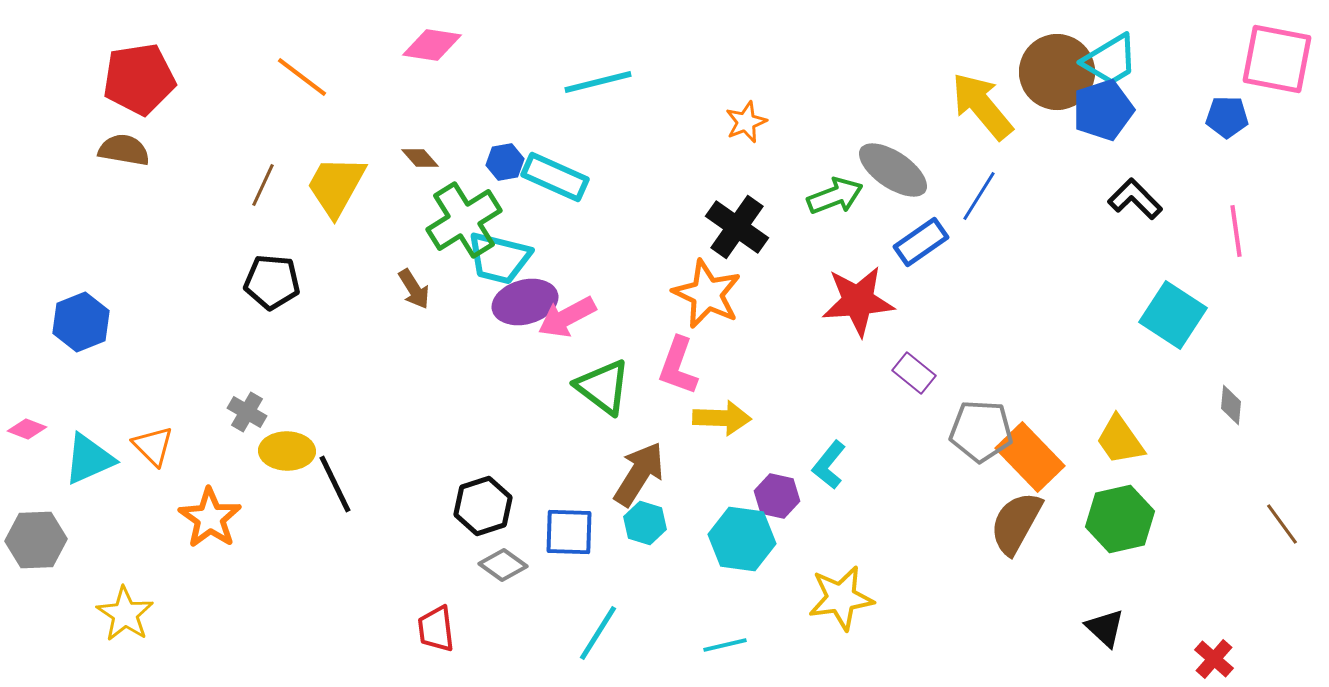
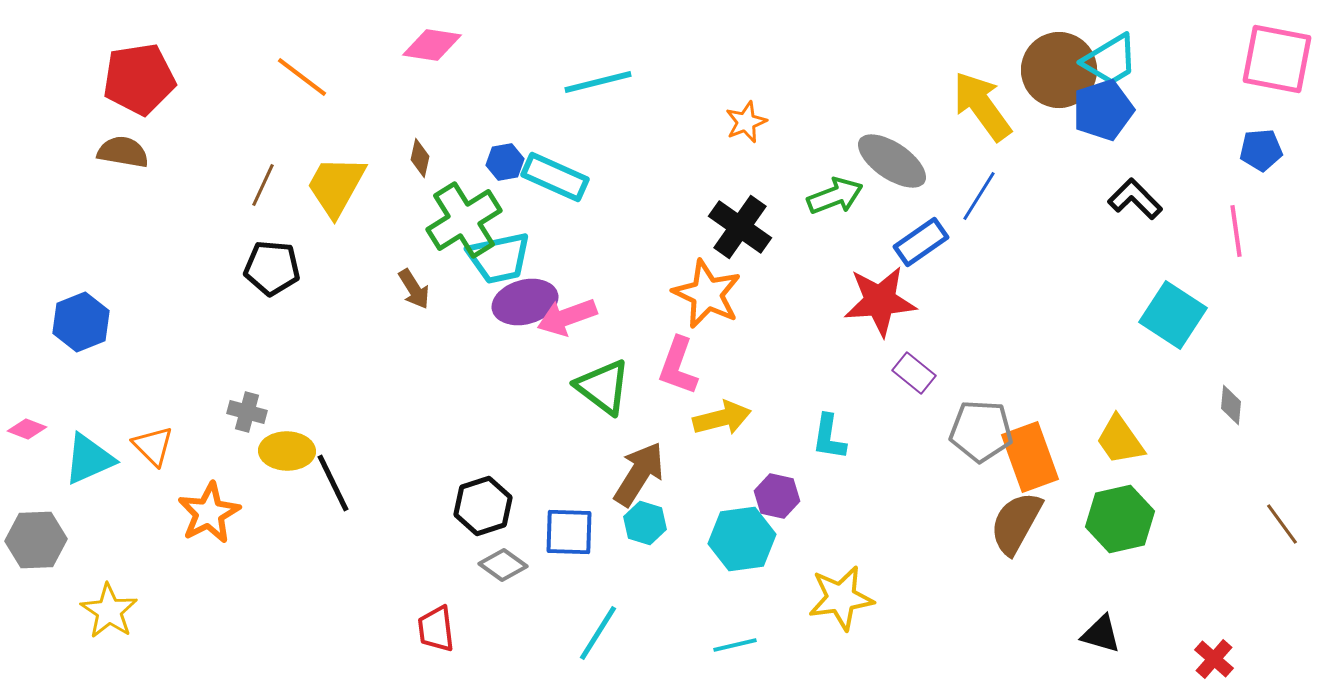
brown circle at (1057, 72): moved 2 px right, 2 px up
yellow arrow at (982, 106): rotated 4 degrees clockwise
blue pentagon at (1227, 117): moved 34 px right, 33 px down; rotated 6 degrees counterclockwise
brown semicircle at (124, 150): moved 1 px left, 2 px down
brown diamond at (420, 158): rotated 54 degrees clockwise
gray ellipse at (893, 170): moved 1 px left, 9 px up
black cross at (737, 227): moved 3 px right
cyan trapezoid at (499, 258): rotated 26 degrees counterclockwise
black pentagon at (272, 282): moved 14 px up
red star at (858, 301): moved 22 px right
pink arrow at (567, 317): rotated 8 degrees clockwise
gray cross at (247, 412): rotated 15 degrees counterclockwise
yellow arrow at (722, 418): rotated 16 degrees counterclockwise
orange rectangle at (1030, 457): rotated 24 degrees clockwise
cyan L-shape at (829, 465): moved 28 px up; rotated 30 degrees counterclockwise
black line at (335, 484): moved 2 px left, 1 px up
orange star at (210, 518): moved 1 px left, 5 px up; rotated 10 degrees clockwise
cyan hexagon at (742, 539): rotated 16 degrees counterclockwise
yellow star at (125, 614): moved 16 px left, 3 px up
black triangle at (1105, 628): moved 4 px left, 6 px down; rotated 27 degrees counterclockwise
cyan line at (725, 645): moved 10 px right
